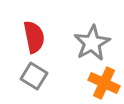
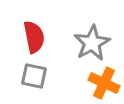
gray square: rotated 20 degrees counterclockwise
